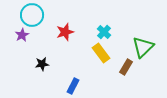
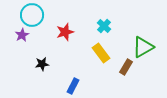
cyan cross: moved 6 px up
green triangle: rotated 15 degrees clockwise
